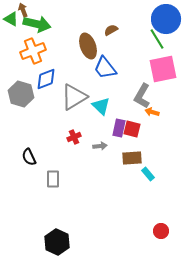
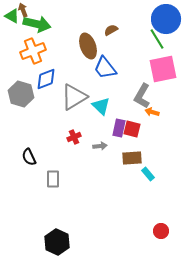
green triangle: moved 1 px right, 3 px up
